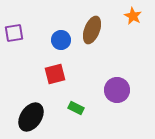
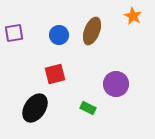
brown ellipse: moved 1 px down
blue circle: moved 2 px left, 5 px up
purple circle: moved 1 px left, 6 px up
green rectangle: moved 12 px right
black ellipse: moved 4 px right, 9 px up
